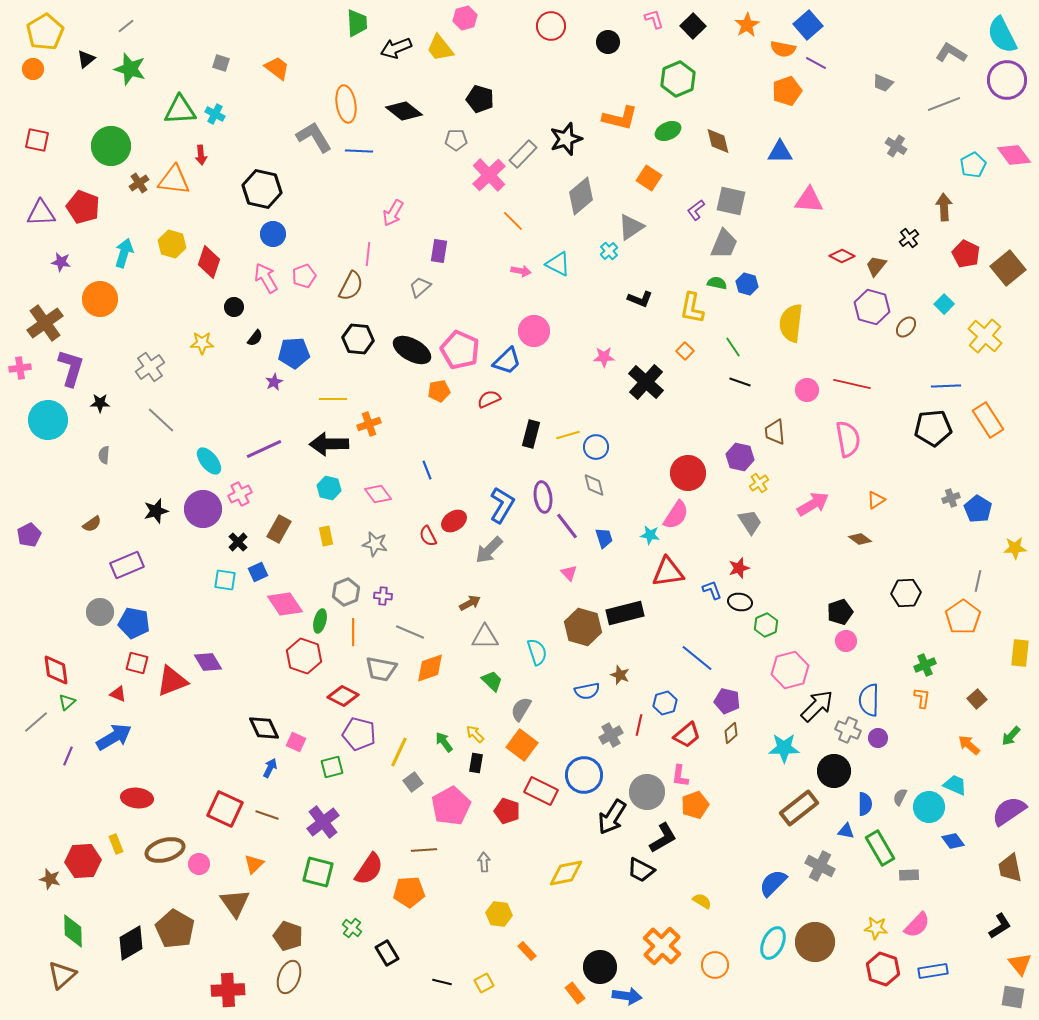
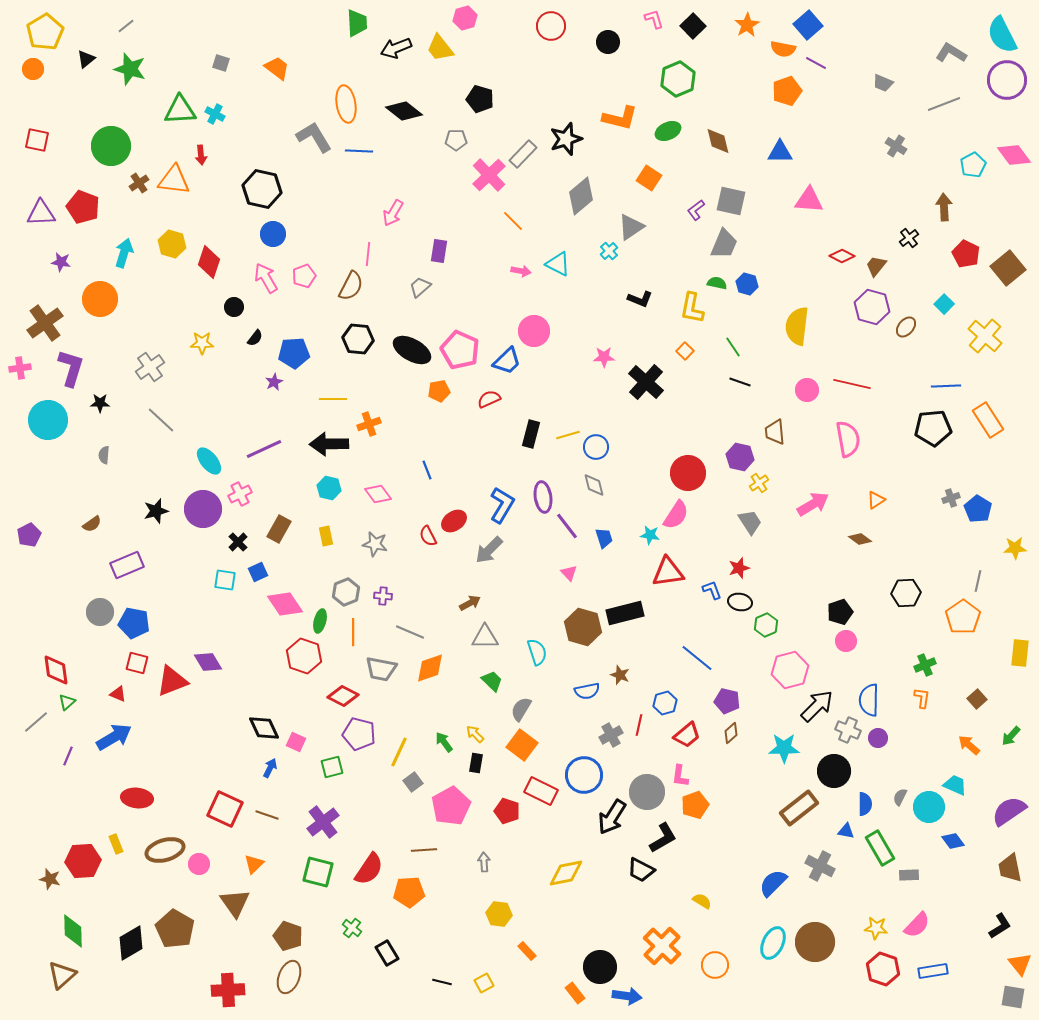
yellow semicircle at (791, 323): moved 6 px right, 3 px down
